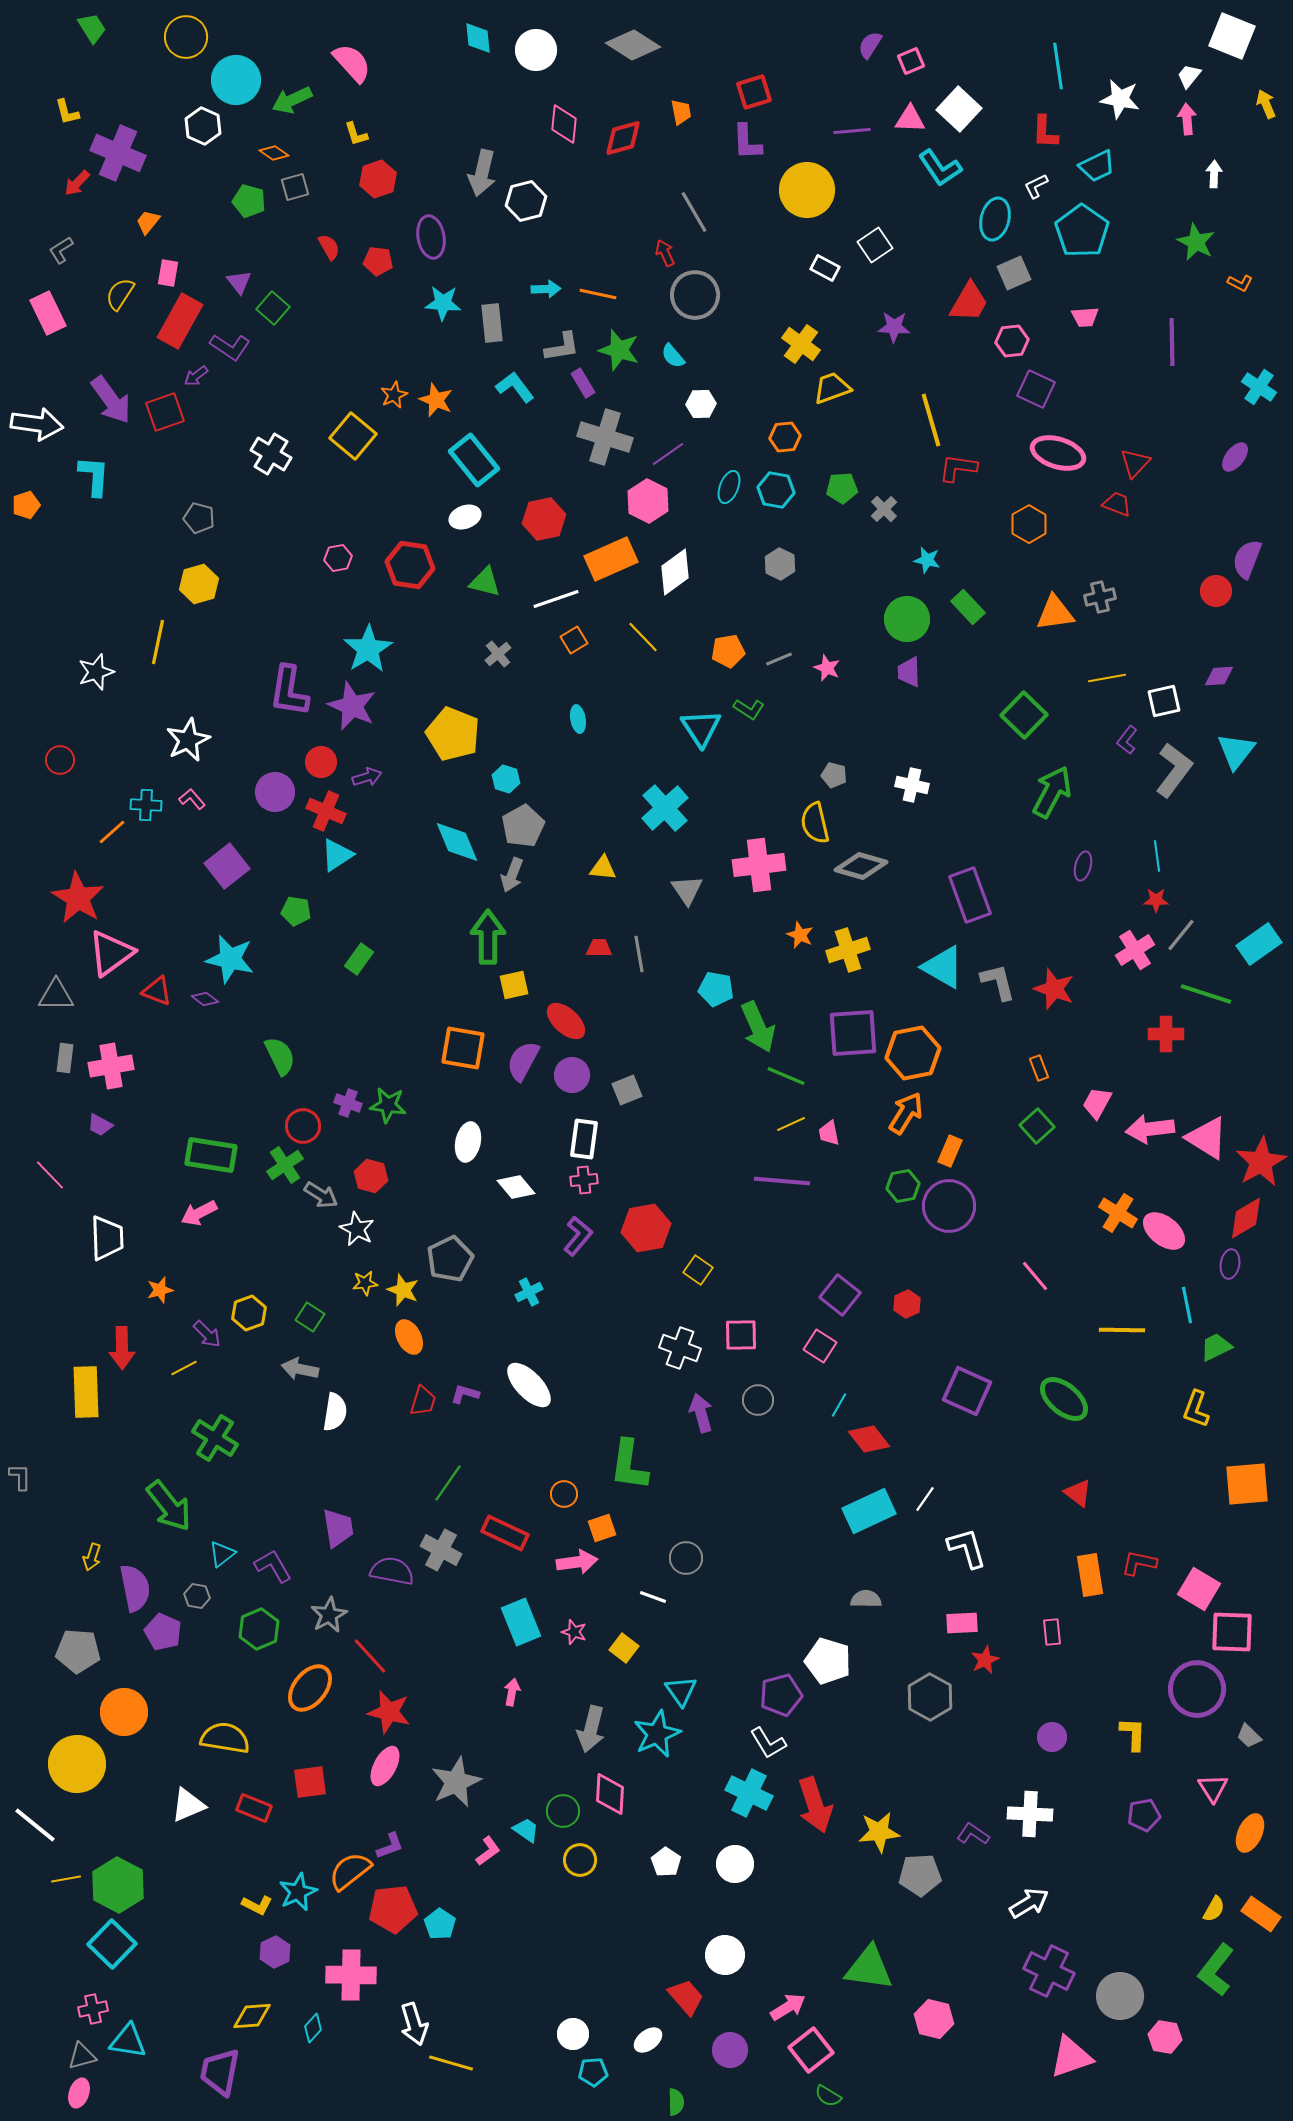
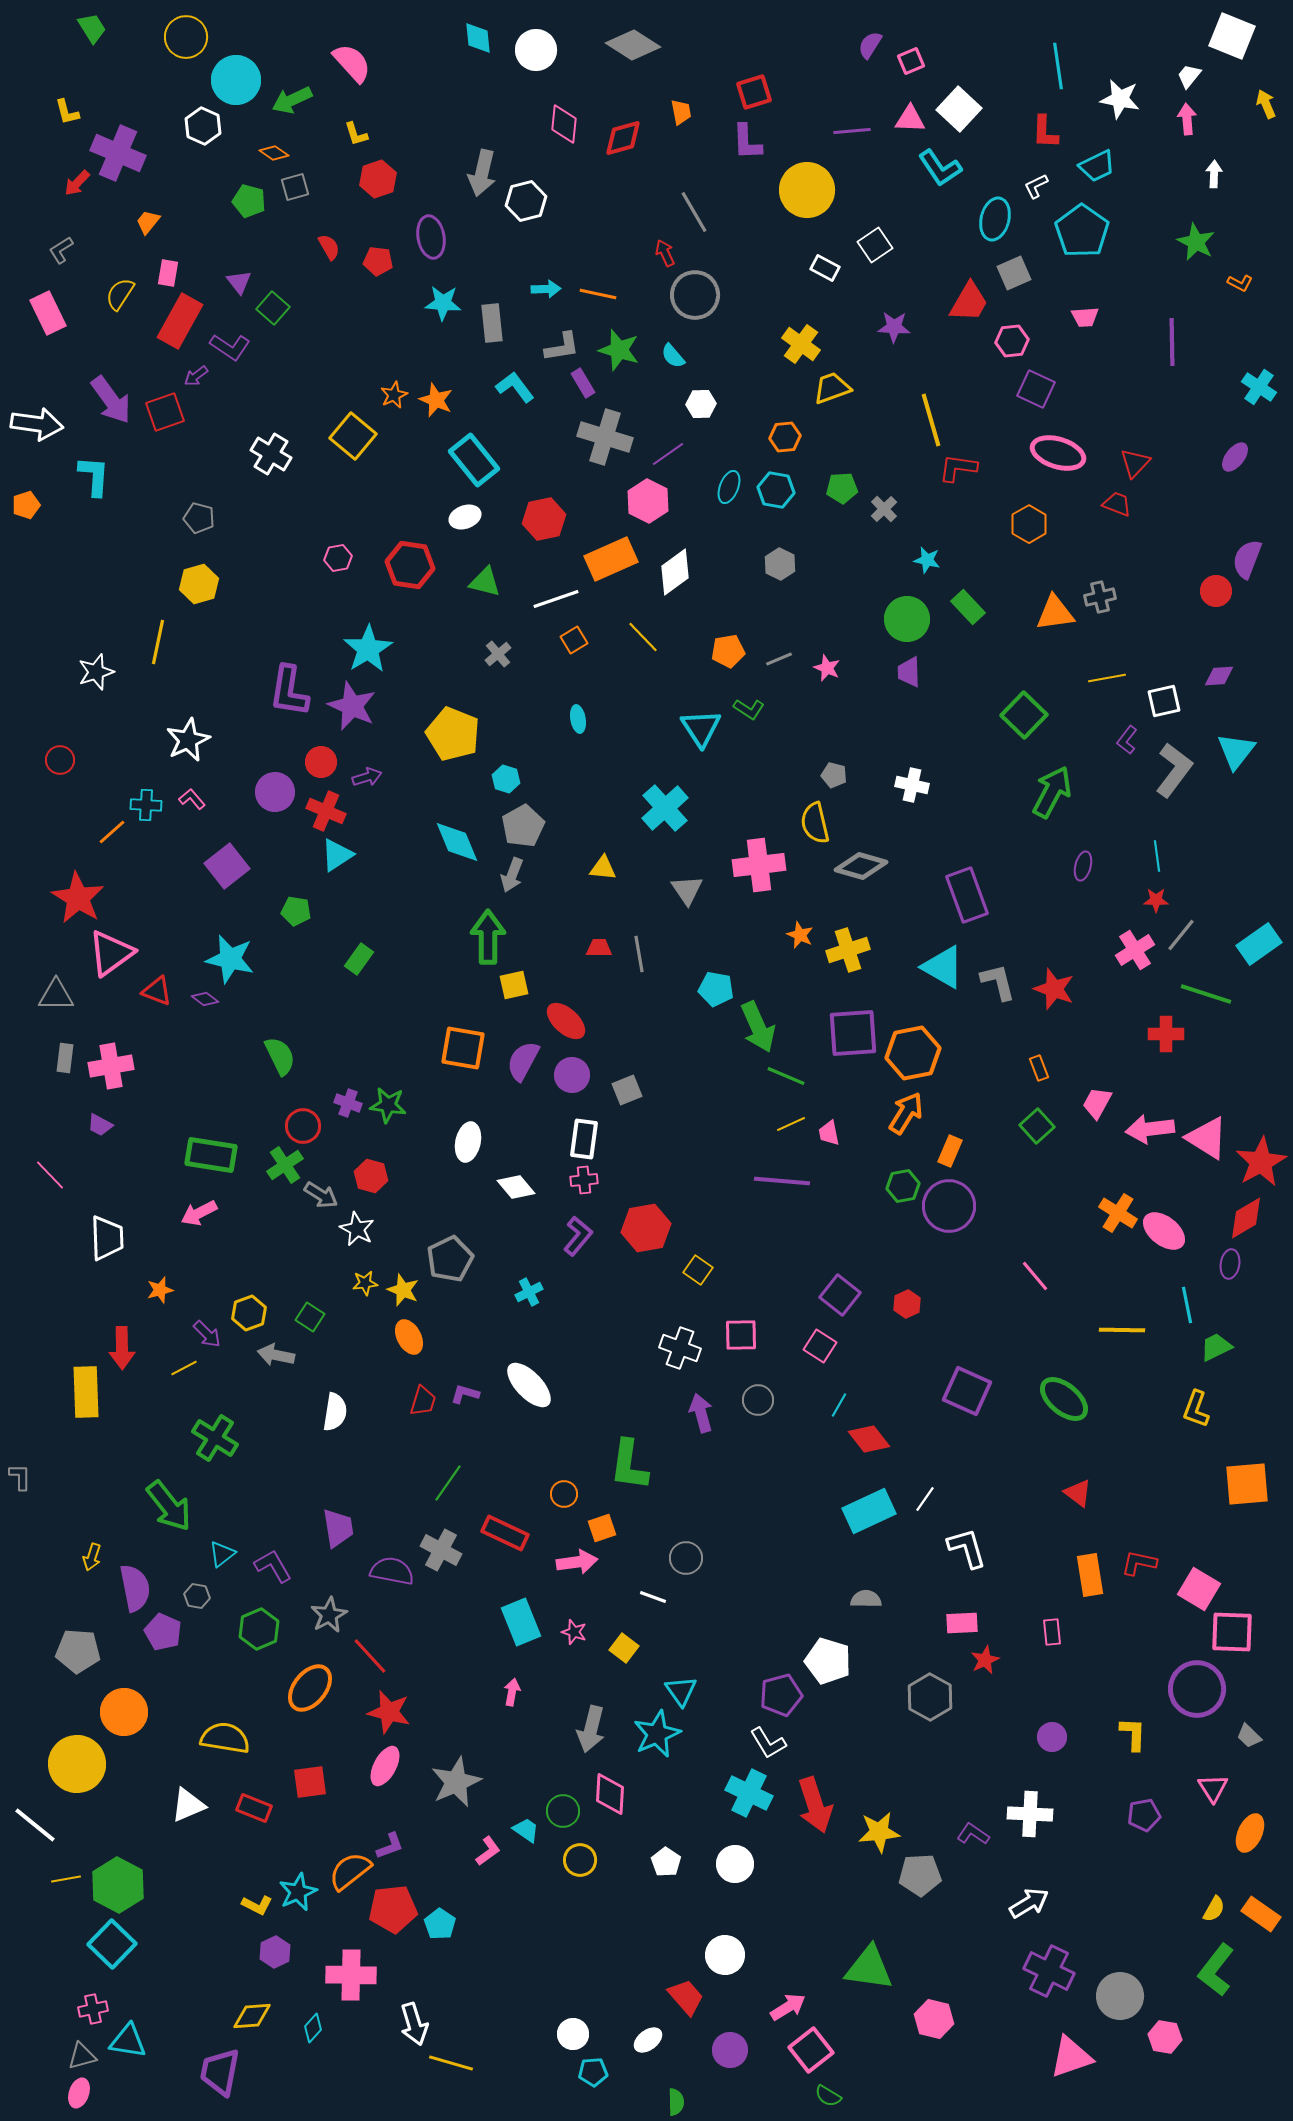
purple rectangle at (970, 895): moved 3 px left
gray arrow at (300, 1369): moved 24 px left, 14 px up
